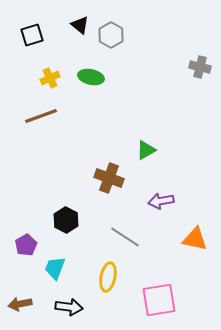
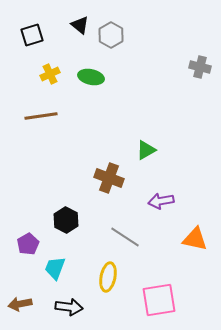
yellow cross: moved 4 px up
brown line: rotated 12 degrees clockwise
purple pentagon: moved 2 px right, 1 px up
